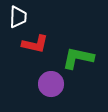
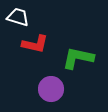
white trapezoid: rotated 75 degrees counterclockwise
purple circle: moved 5 px down
